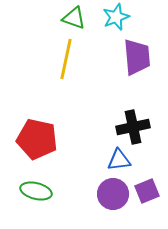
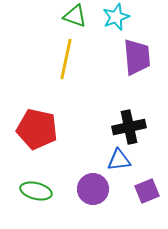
green triangle: moved 1 px right, 2 px up
black cross: moved 4 px left
red pentagon: moved 10 px up
purple circle: moved 20 px left, 5 px up
